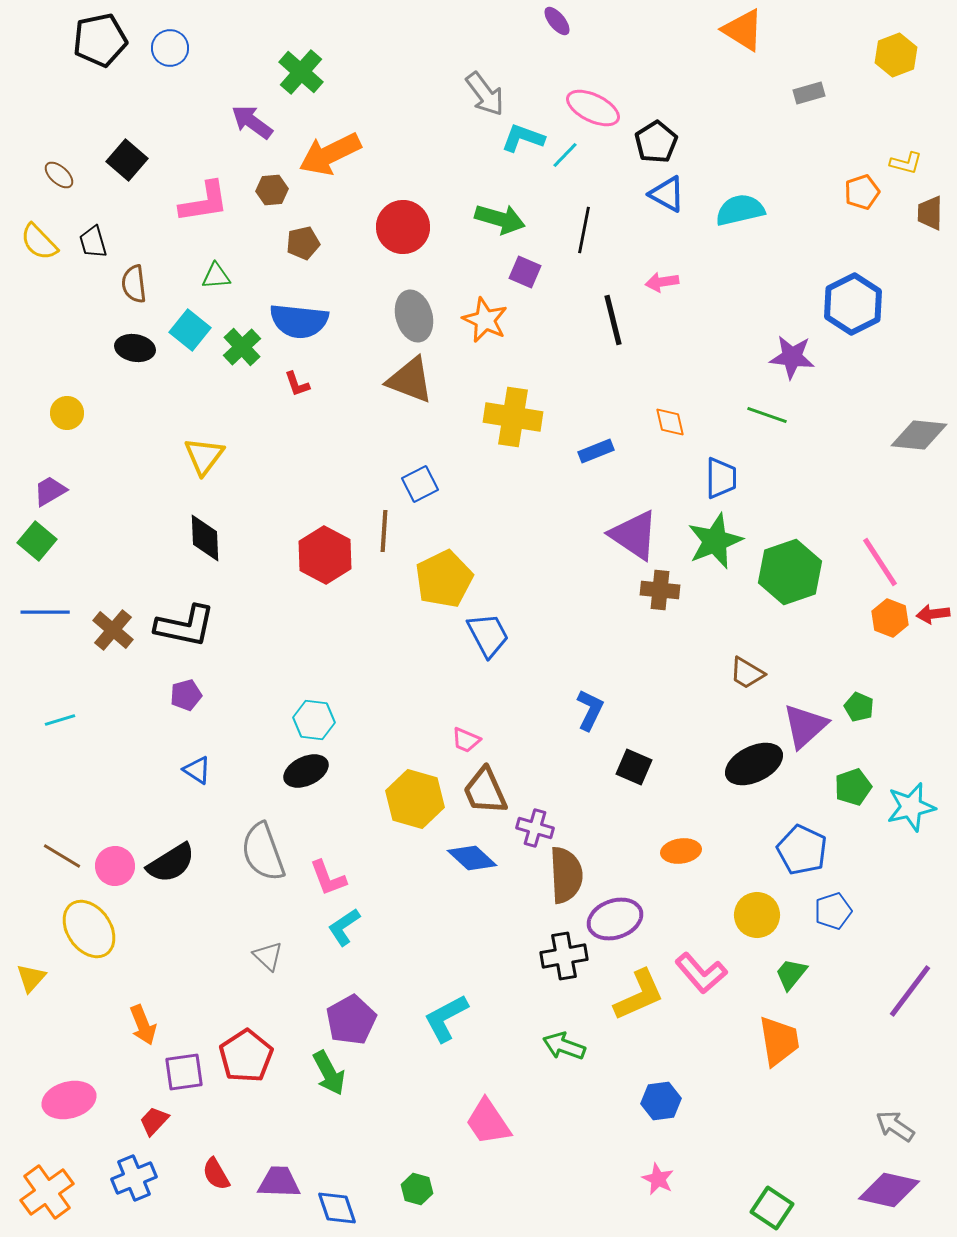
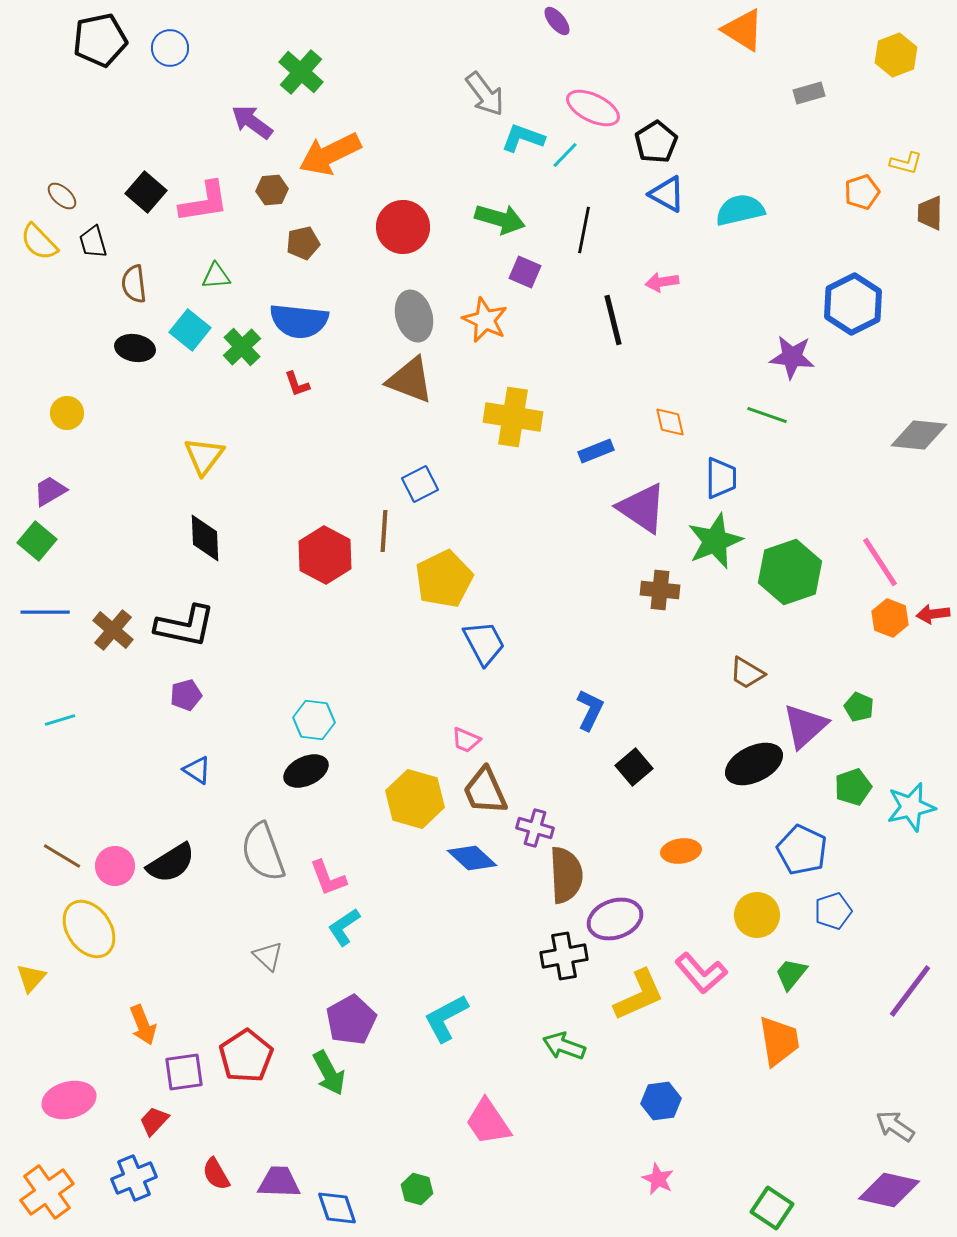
black square at (127, 160): moved 19 px right, 32 px down
brown ellipse at (59, 175): moved 3 px right, 21 px down
purple triangle at (634, 535): moved 8 px right, 27 px up
blue trapezoid at (488, 635): moved 4 px left, 8 px down
black square at (634, 767): rotated 27 degrees clockwise
